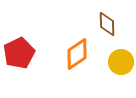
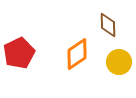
brown diamond: moved 1 px right, 1 px down
yellow circle: moved 2 px left
